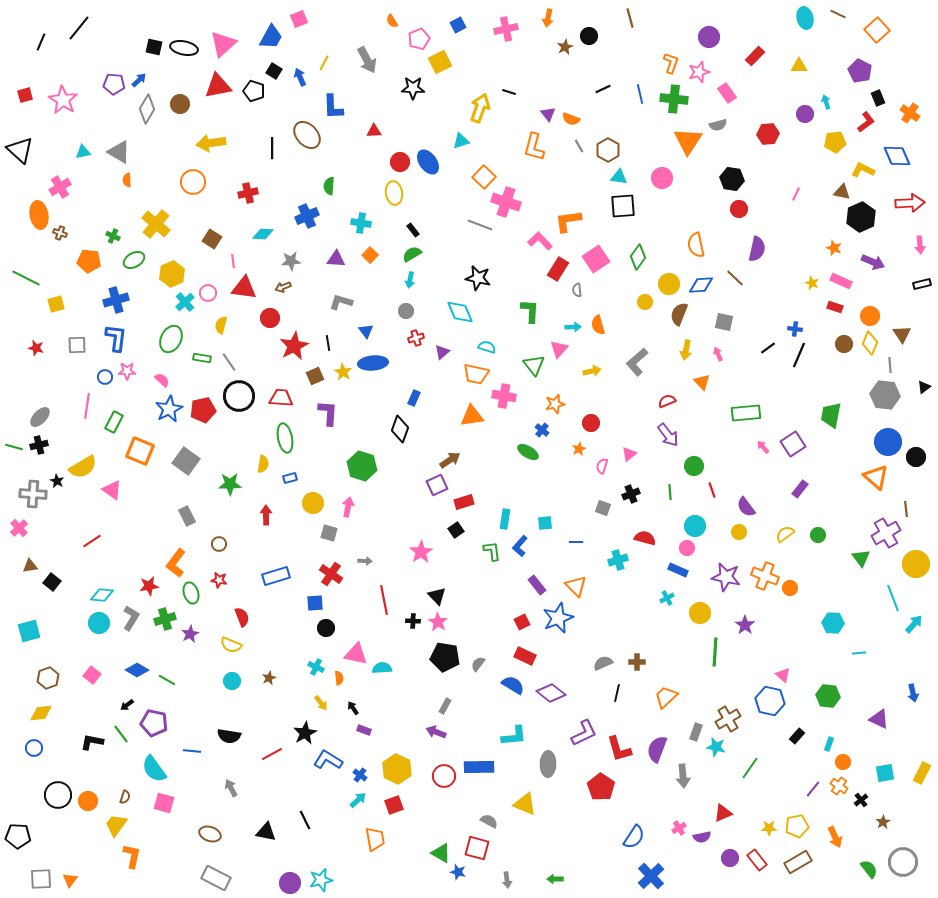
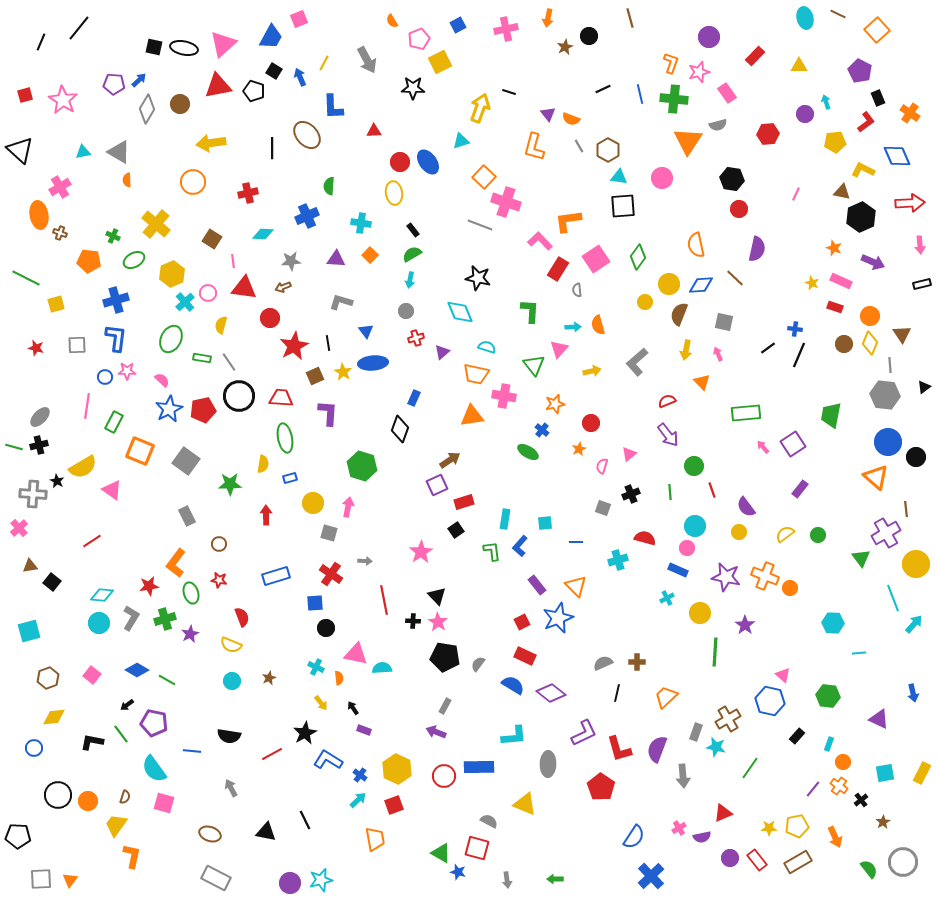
yellow diamond at (41, 713): moved 13 px right, 4 px down
